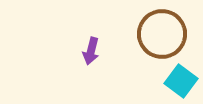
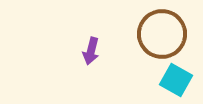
cyan square: moved 5 px left, 1 px up; rotated 8 degrees counterclockwise
